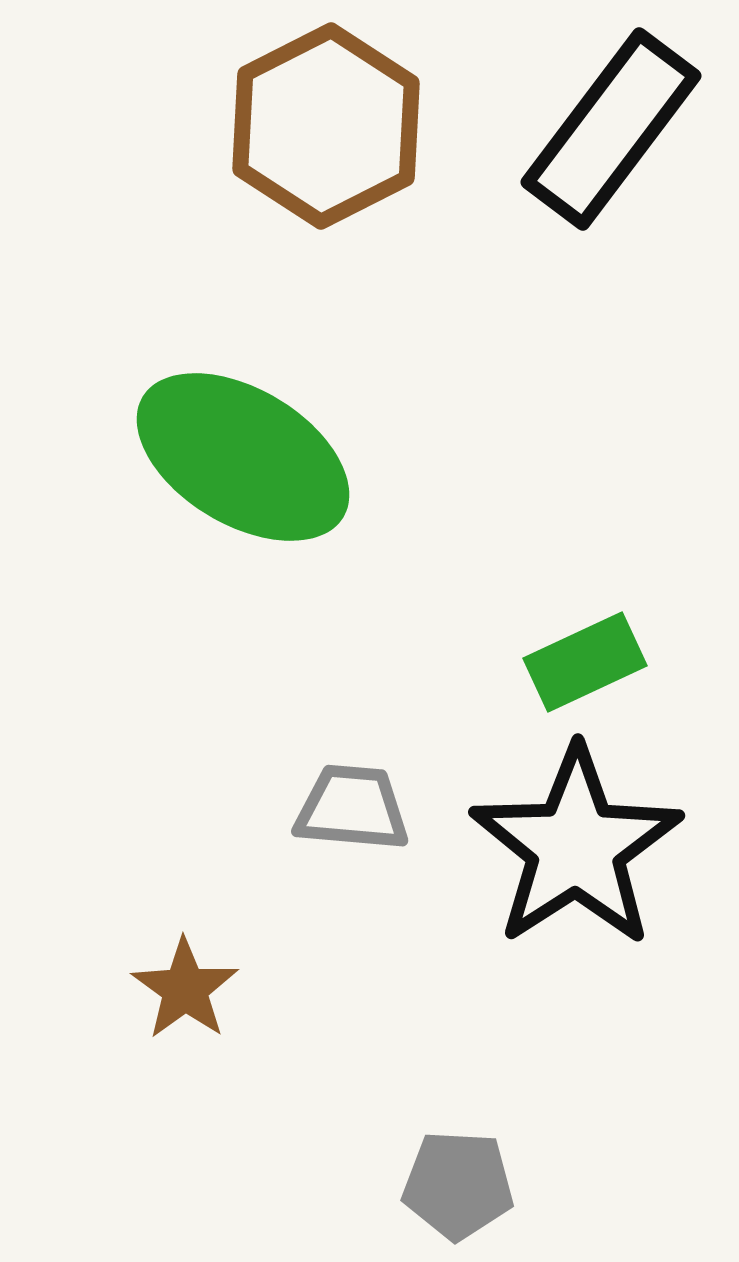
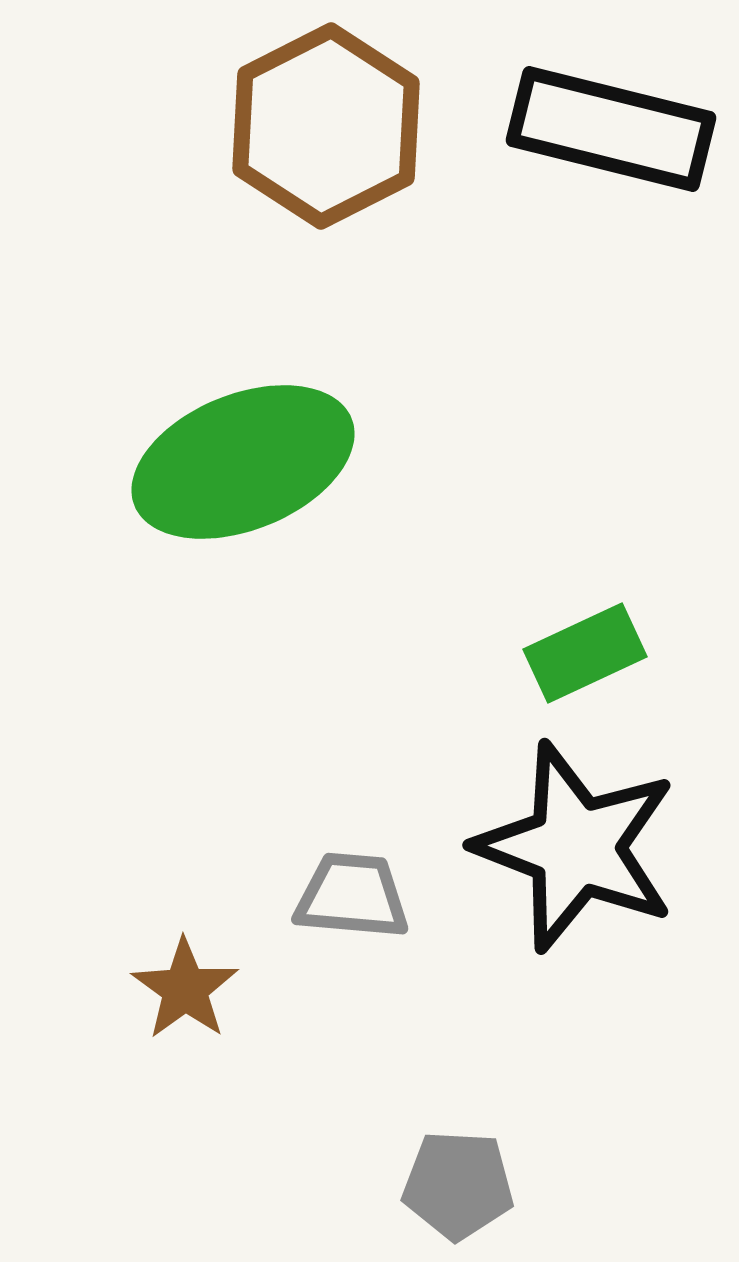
black rectangle: rotated 67 degrees clockwise
green ellipse: moved 5 px down; rotated 53 degrees counterclockwise
green rectangle: moved 9 px up
gray trapezoid: moved 88 px down
black star: rotated 18 degrees counterclockwise
